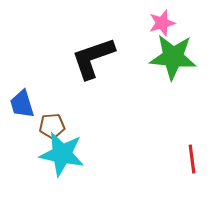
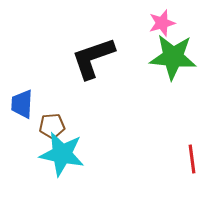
blue trapezoid: rotated 20 degrees clockwise
